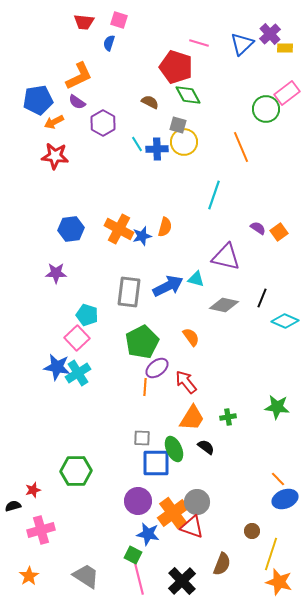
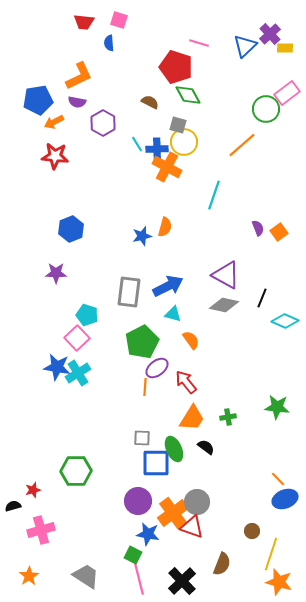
blue semicircle at (109, 43): rotated 21 degrees counterclockwise
blue triangle at (242, 44): moved 3 px right, 2 px down
purple semicircle at (77, 102): rotated 24 degrees counterclockwise
orange line at (241, 147): moved 1 px right, 2 px up; rotated 72 degrees clockwise
purple semicircle at (258, 228): rotated 35 degrees clockwise
blue hexagon at (71, 229): rotated 15 degrees counterclockwise
orange cross at (119, 229): moved 48 px right, 62 px up
purple triangle at (226, 257): moved 18 px down; rotated 16 degrees clockwise
cyan triangle at (196, 279): moved 23 px left, 35 px down
orange semicircle at (191, 337): moved 3 px down
